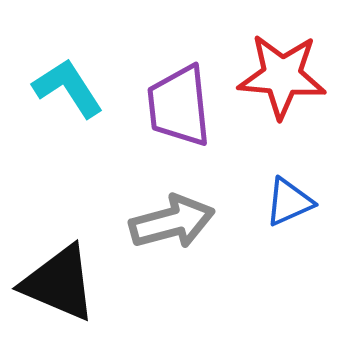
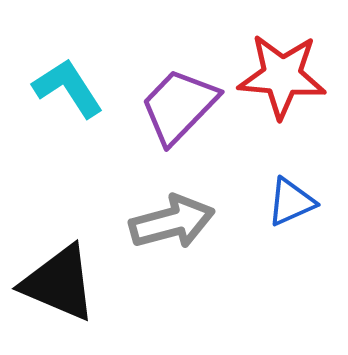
purple trapezoid: rotated 50 degrees clockwise
blue triangle: moved 2 px right
